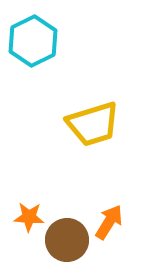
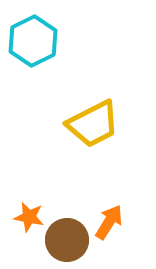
yellow trapezoid: rotated 10 degrees counterclockwise
orange star: rotated 8 degrees clockwise
